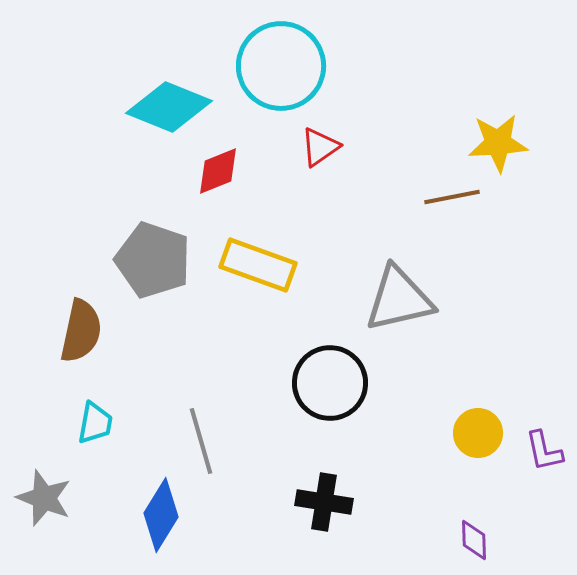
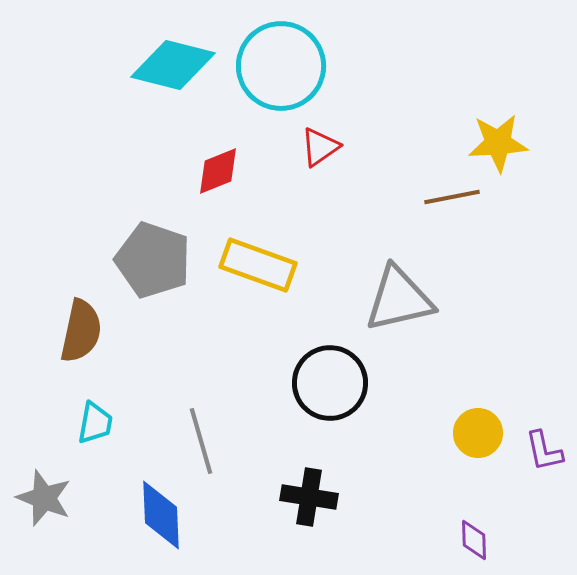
cyan diamond: moved 4 px right, 42 px up; rotated 8 degrees counterclockwise
black cross: moved 15 px left, 5 px up
blue diamond: rotated 34 degrees counterclockwise
